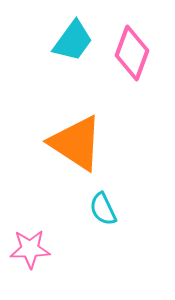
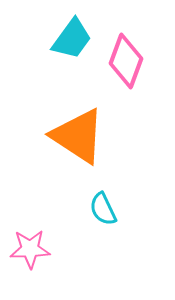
cyan trapezoid: moved 1 px left, 2 px up
pink diamond: moved 6 px left, 8 px down
orange triangle: moved 2 px right, 7 px up
